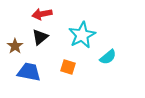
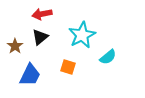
blue trapezoid: moved 1 px right, 3 px down; rotated 105 degrees clockwise
